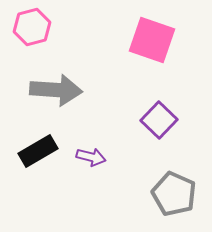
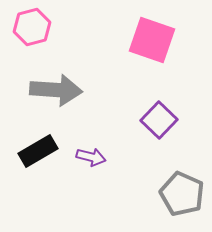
gray pentagon: moved 8 px right
